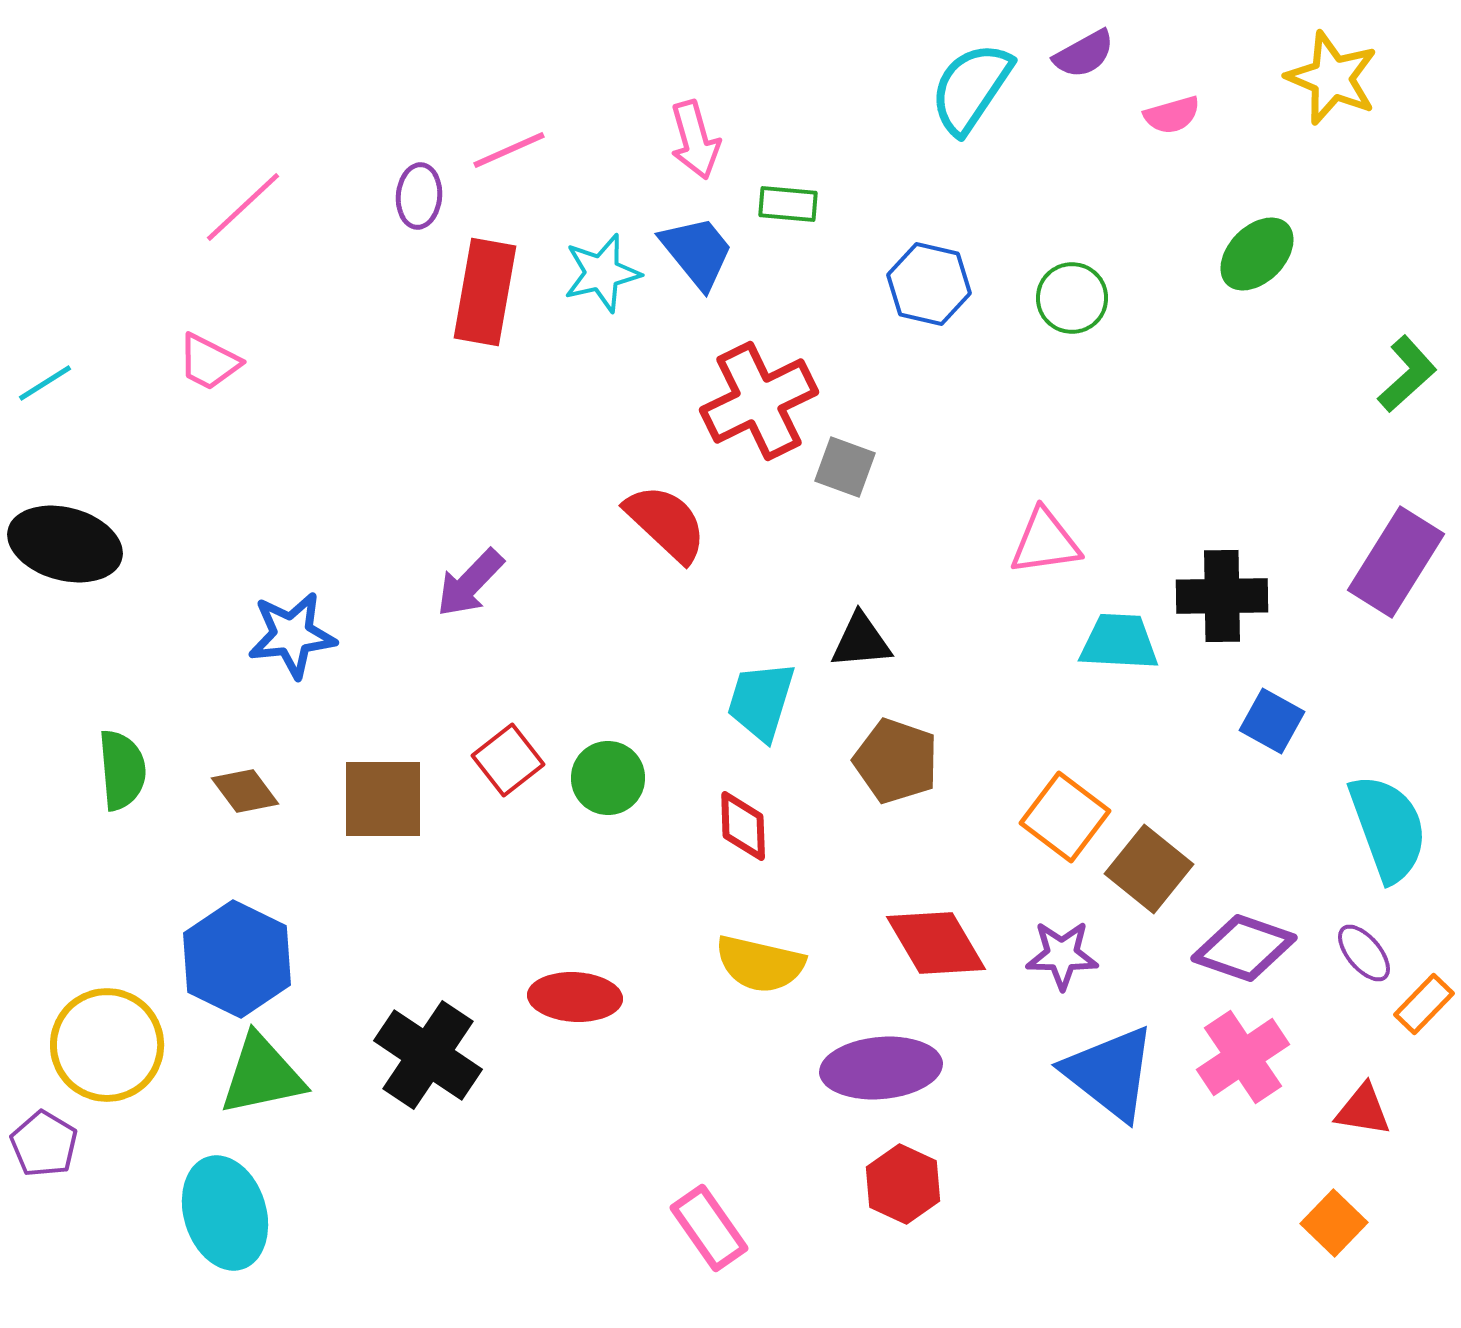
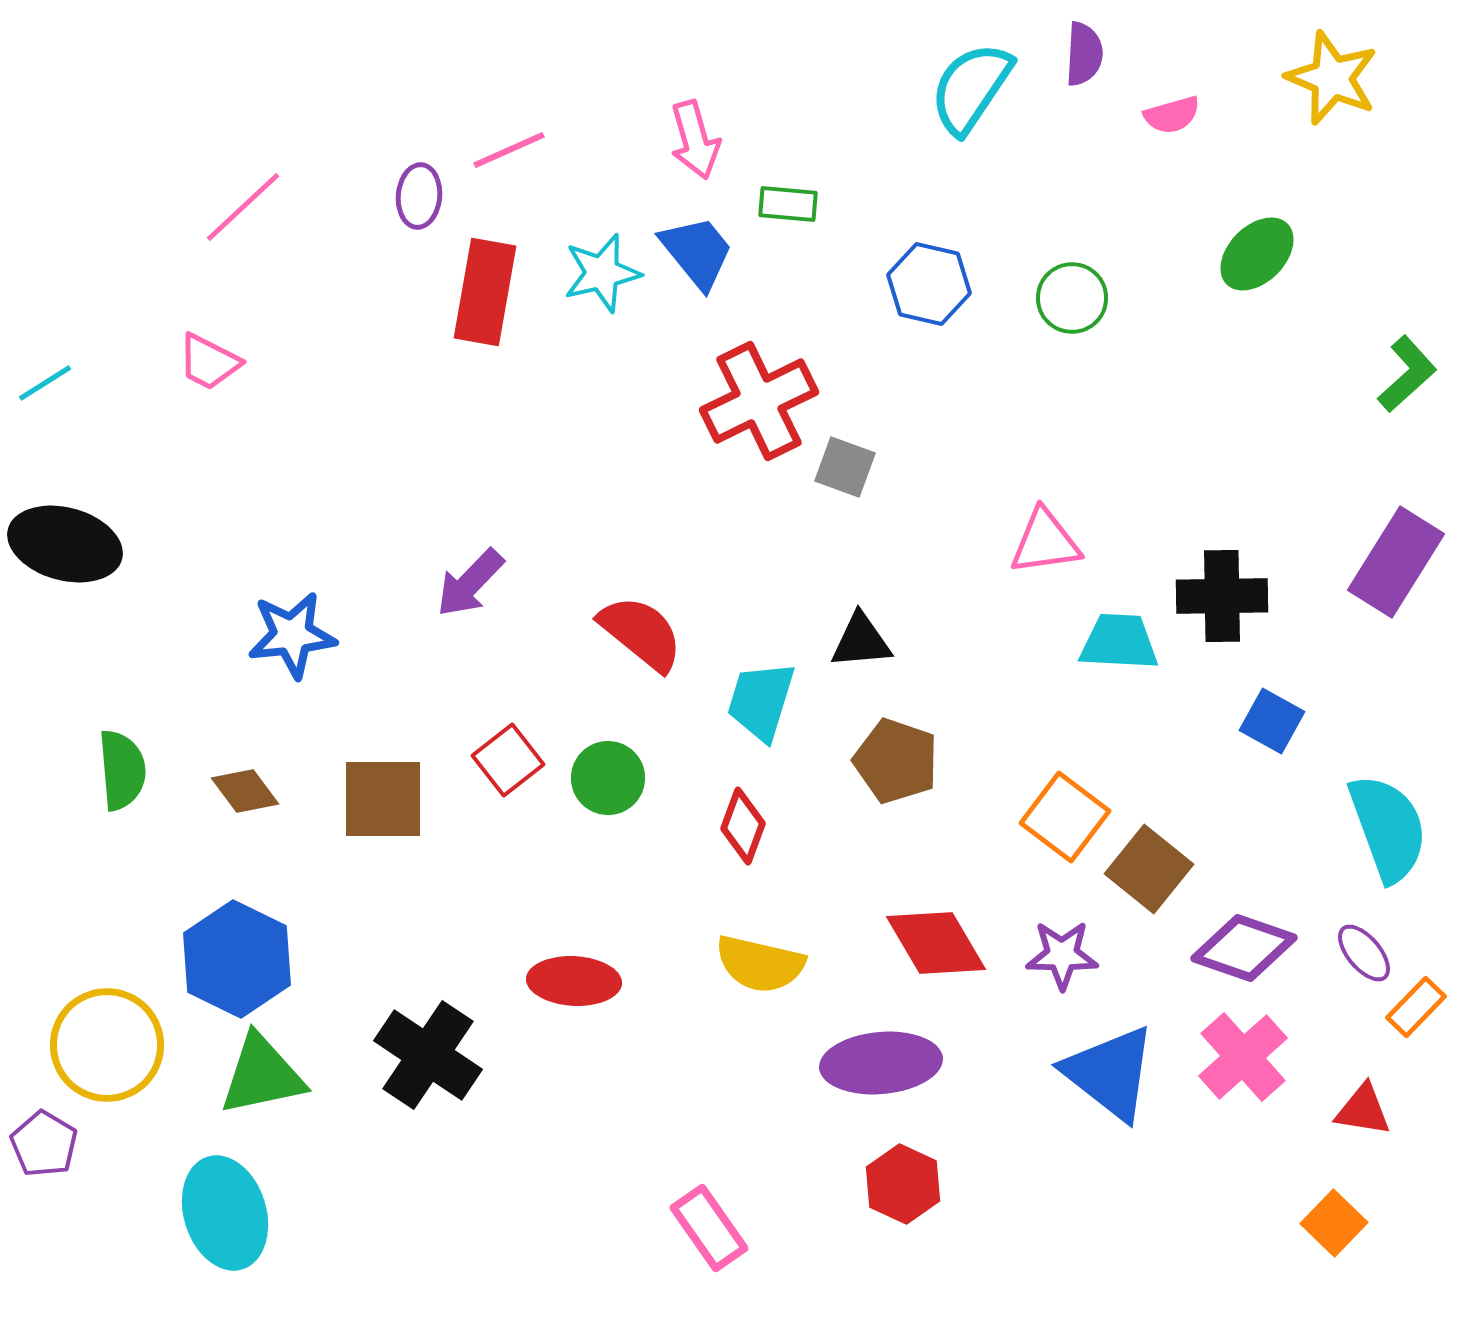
purple semicircle at (1084, 54): rotated 58 degrees counterclockwise
red semicircle at (666, 523): moved 25 px left, 110 px down; rotated 4 degrees counterclockwise
red diamond at (743, 826): rotated 22 degrees clockwise
red ellipse at (575, 997): moved 1 px left, 16 px up
orange rectangle at (1424, 1004): moved 8 px left, 3 px down
pink cross at (1243, 1057): rotated 8 degrees counterclockwise
purple ellipse at (881, 1068): moved 5 px up
